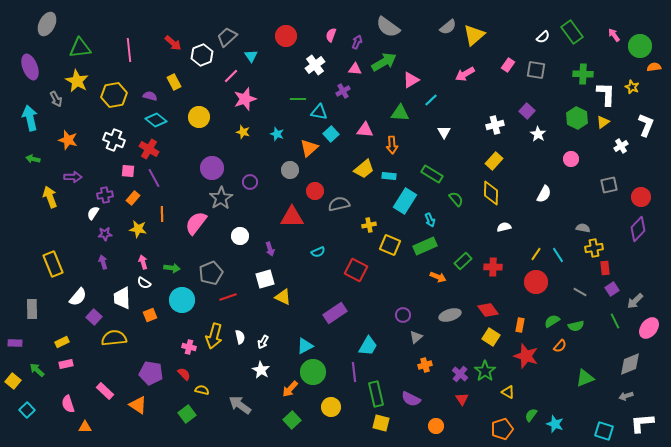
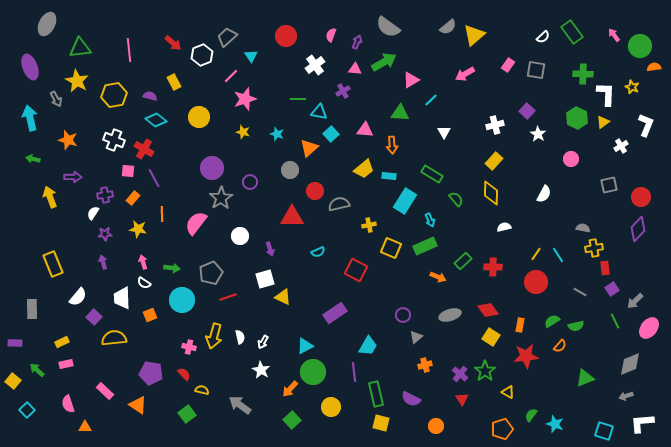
red cross at (149, 149): moved 5 px left
yellow square at (390, 245): moved 1 px right, 3 px down
red star at (526, 356): rotated 25 degrees counterclockwise
